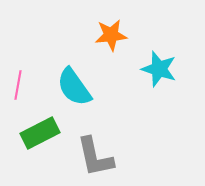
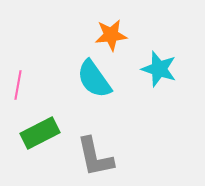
cyan semicircle: moved 20 px right, 8 px up
